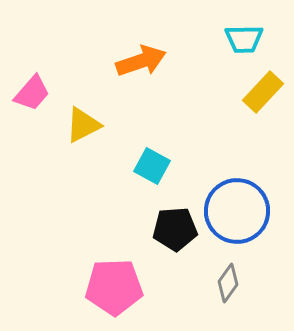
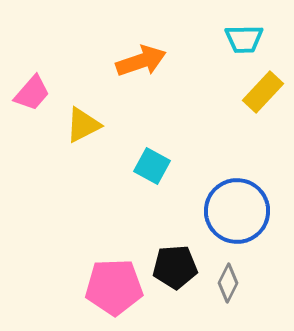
black pentagon: moved 38 px down
gray diamond: rotated 9 degrees counterclockwise
